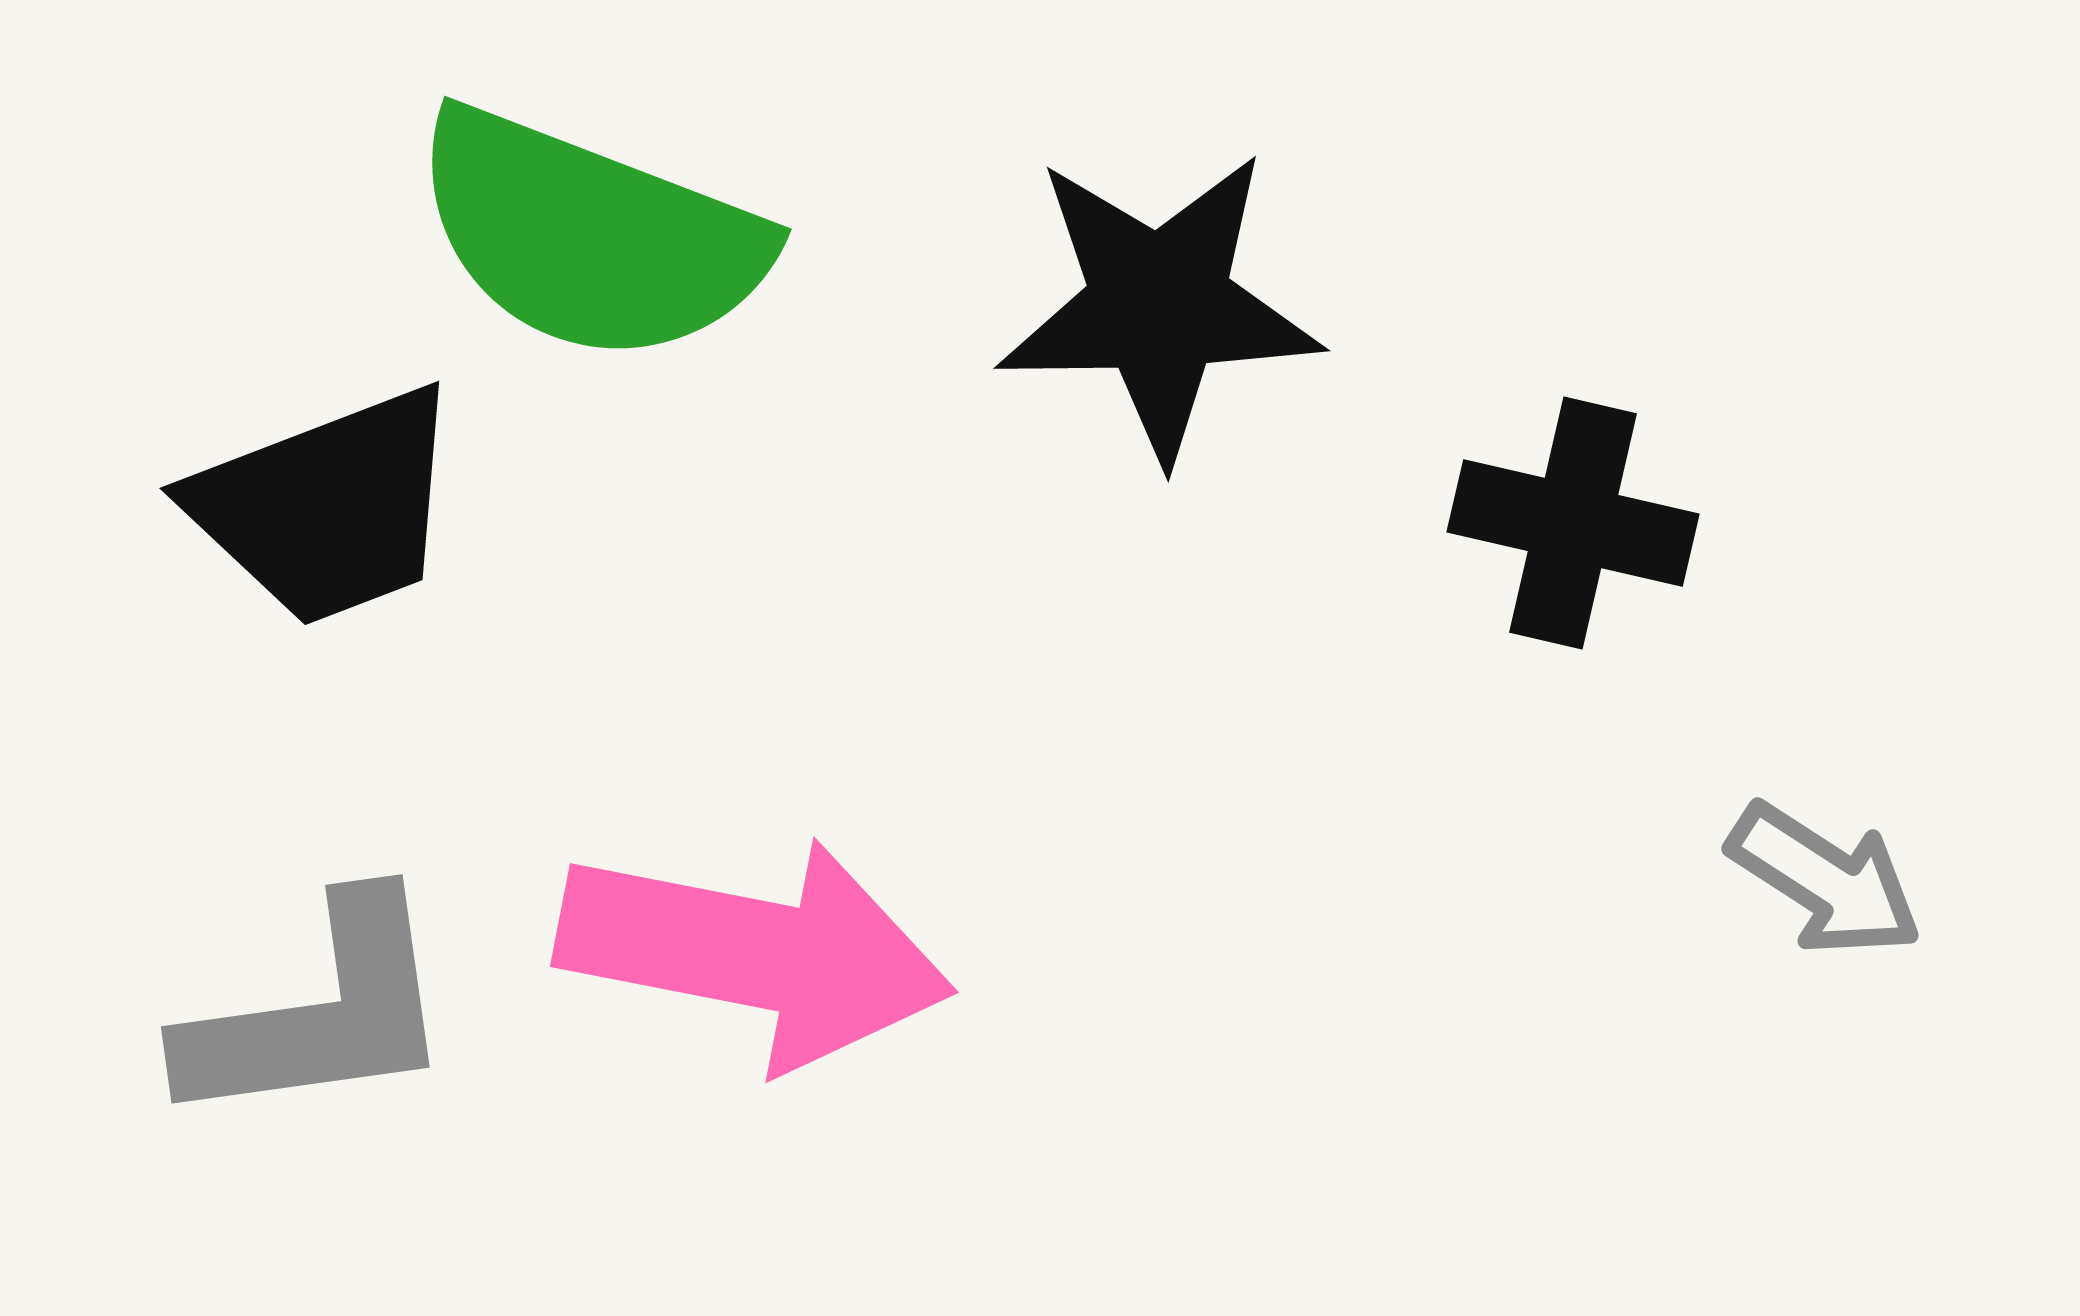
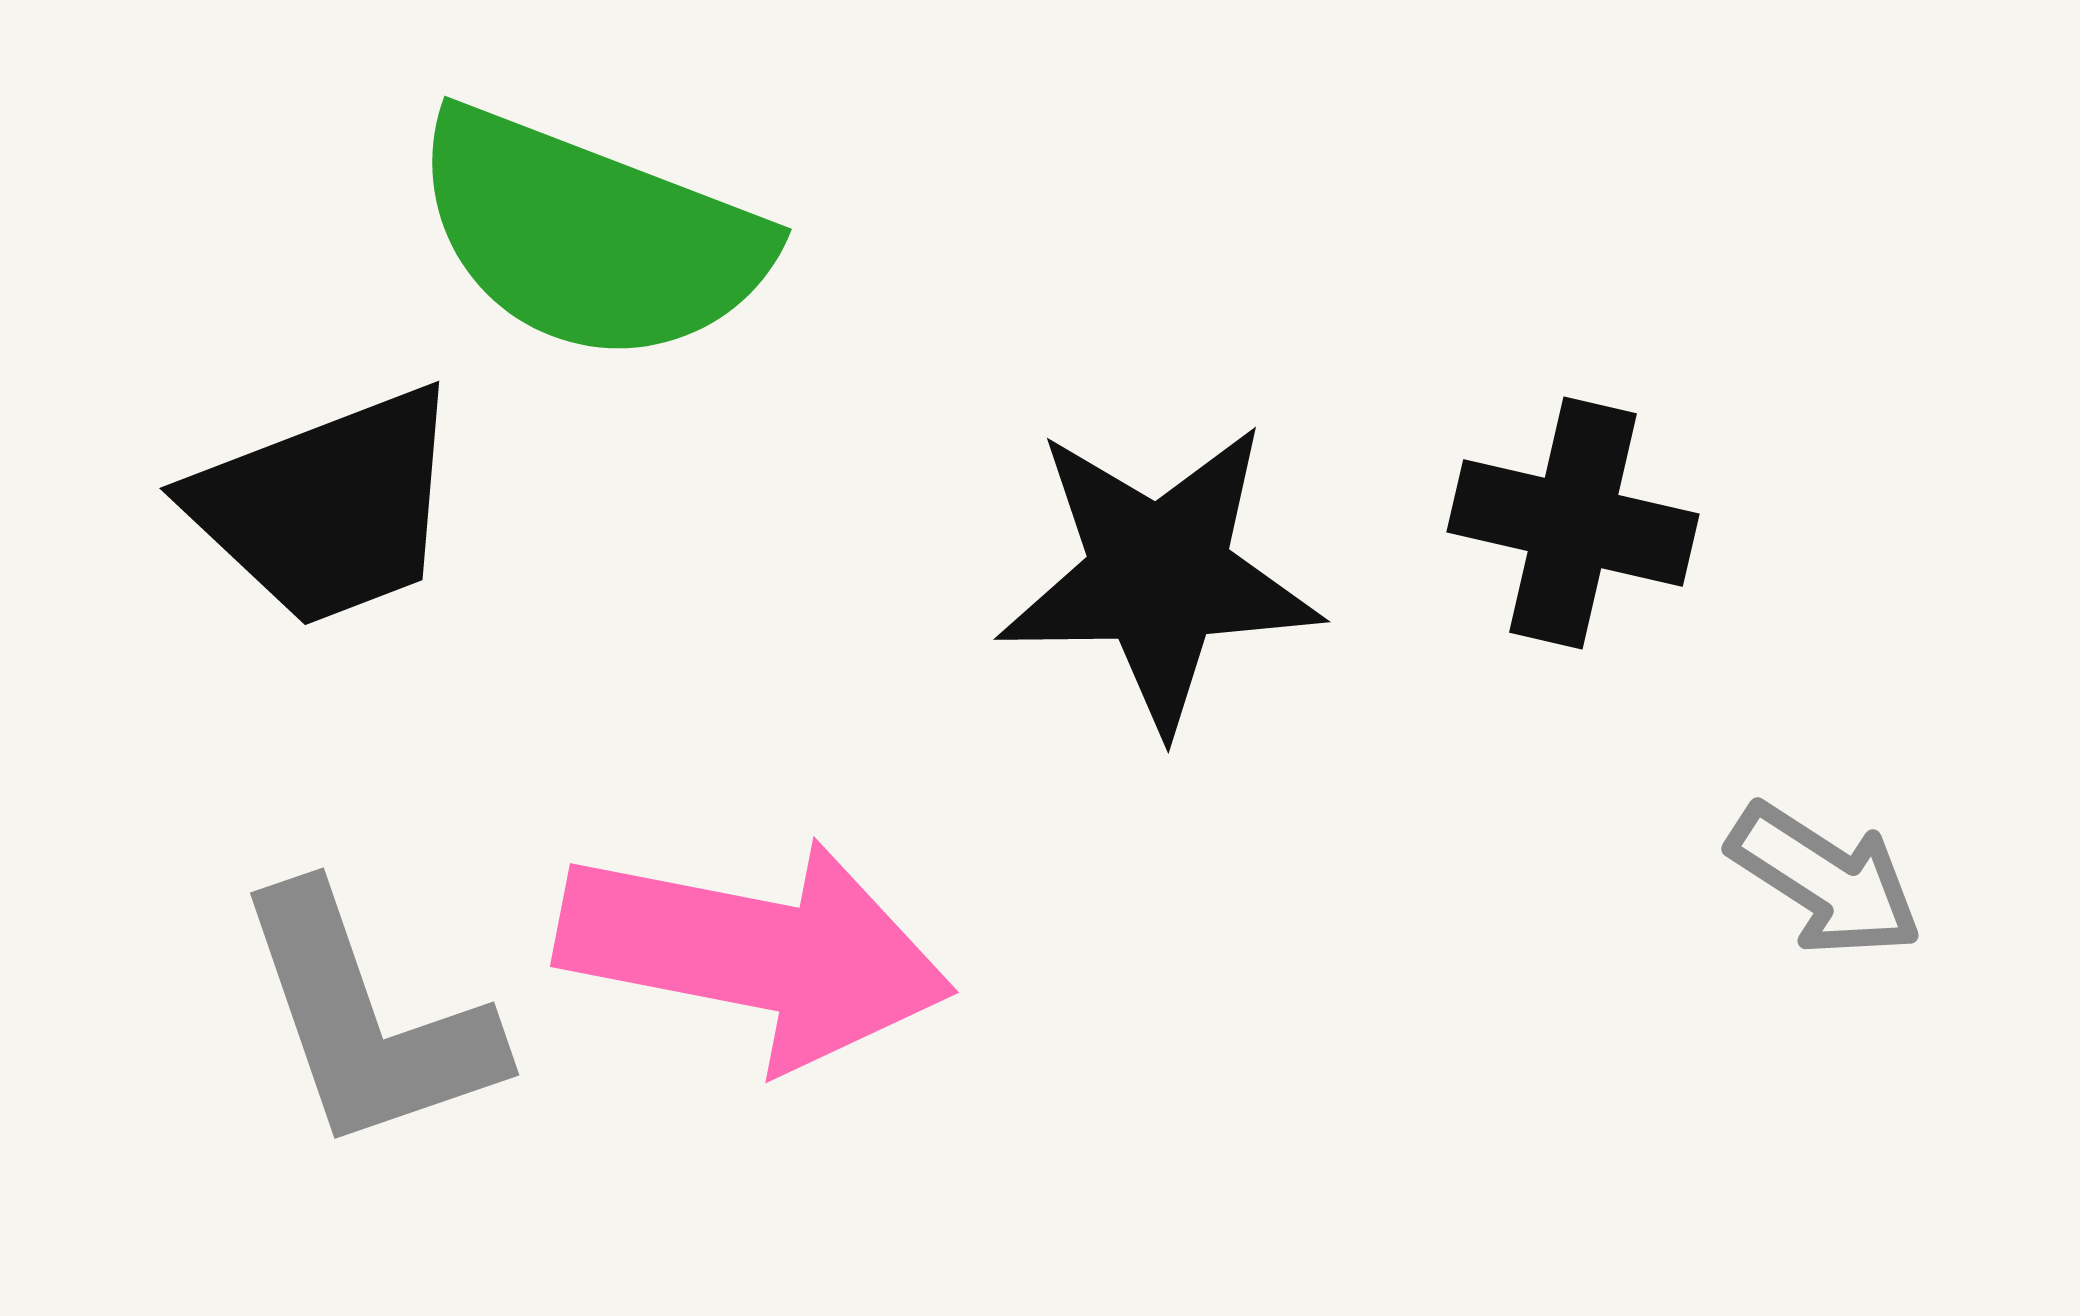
black star: moved 271 px down
gray L-shape: moved 48 px right, 7 px down; rotated 79 degrees clockwise
